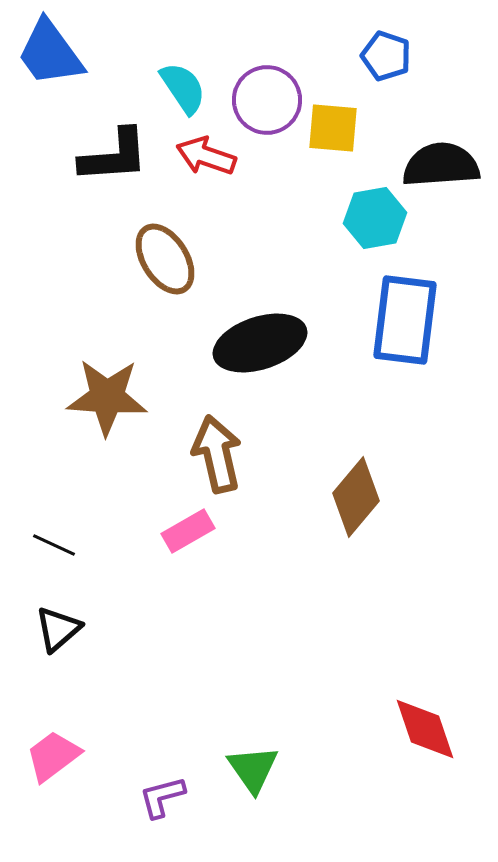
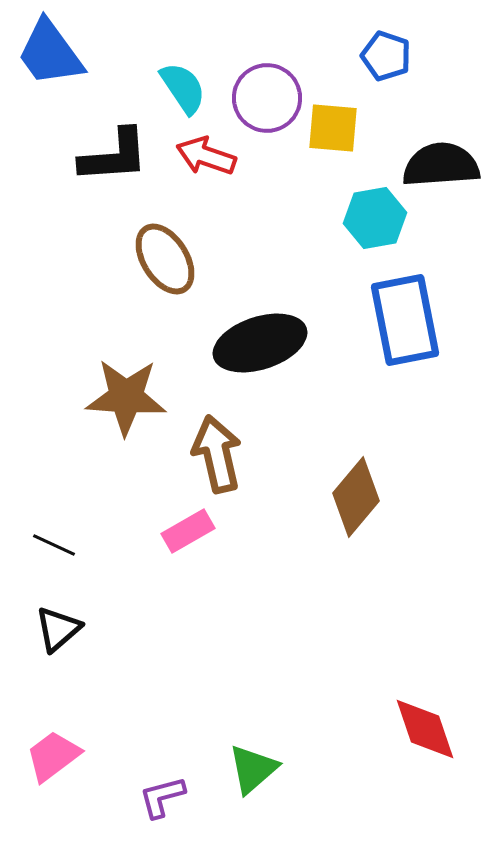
purple circle: moved 2 px up
blue rectangle: rotated 18 degrees counterclockwise
brown star: moved 19 px right
green triangle: rotated 24 degrees clockwise
